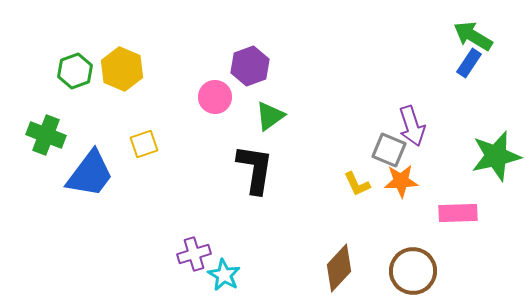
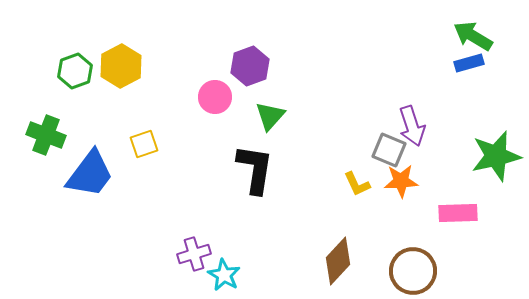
blue rectangle: rotated 40 degrees clockwise
yellow hexagon: moved 1 px left, 3 px up; rotated 9 degrees clockwise
green triangle: rotated 12 degrees counterclockwise
brown diamond: moved 1 px left, 7 px up
